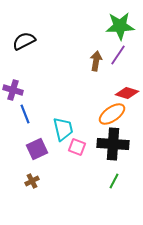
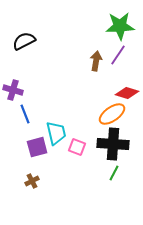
cyan trapezoid: moved 7 px left, 4 px down
purple square: moved 2 px up; rotated 10 degrees clockwise
green line: moved 8 px up
